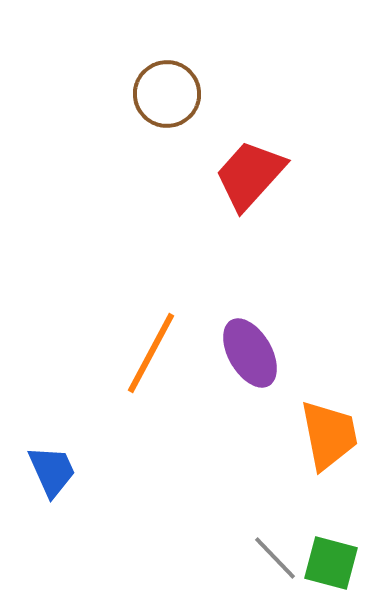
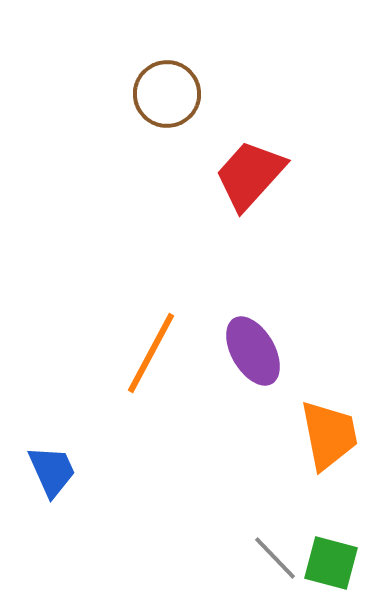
purple ellipse: moved 3 px right, 2 px up
